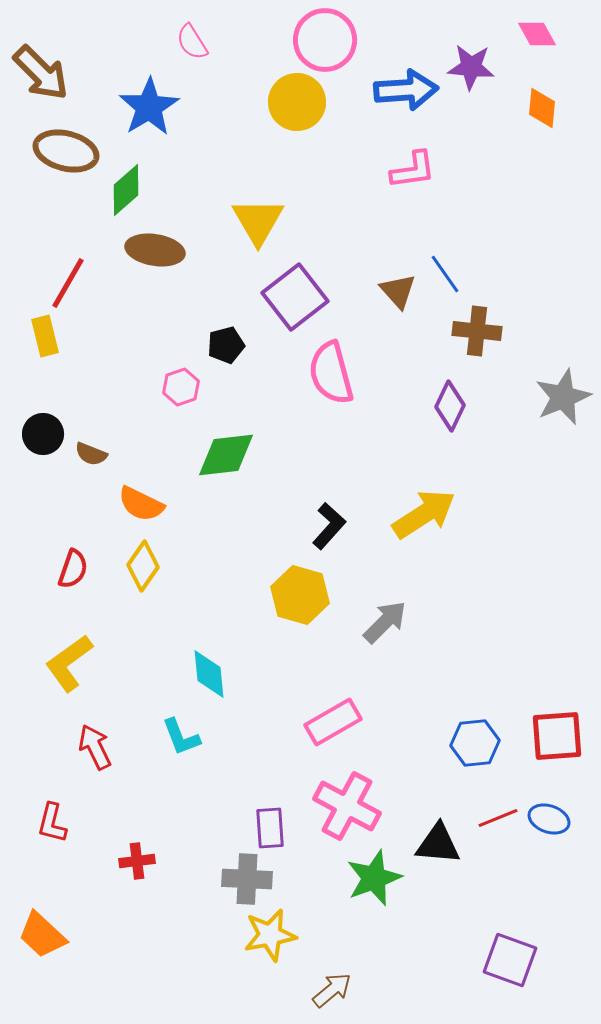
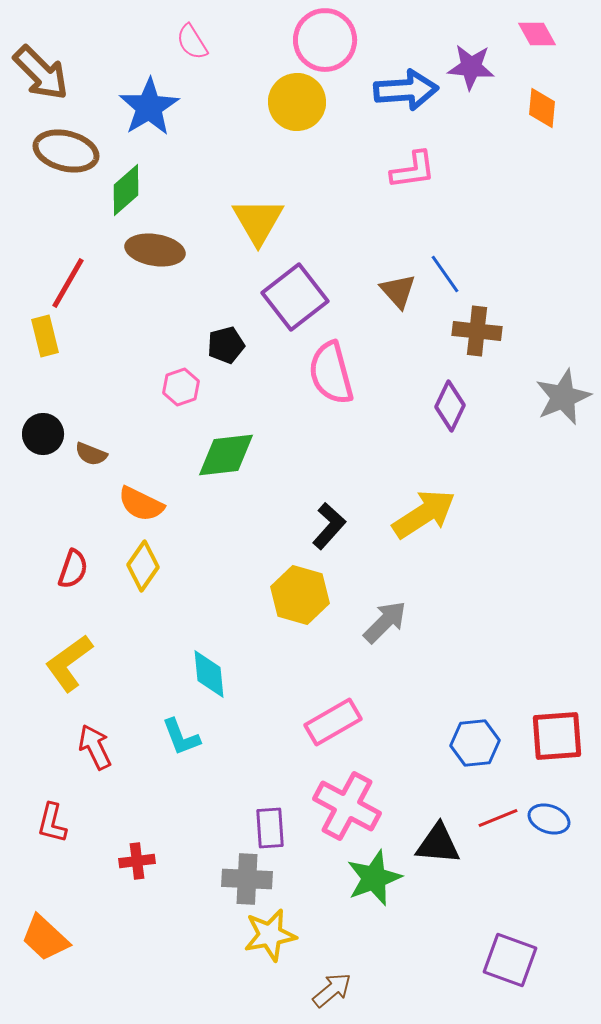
orange trapezoid at (42, 935): moved 3 px right, 3 px down
